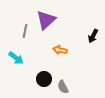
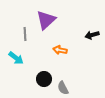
gray line: moved 3 px down; rotated 16 degrees counterclockwise
black arrow: moved 1 px left, 1 px up; rotated 48 degrees clockwise
gray semicircle: moved 1 px down
